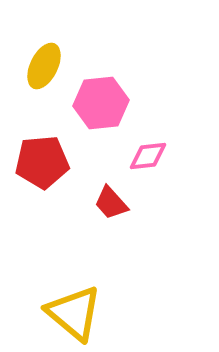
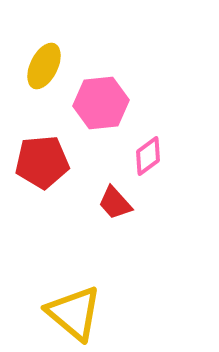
pink diamond: rotated 30 degrees counterclockwise
red trapezoid: moved 4 px right
